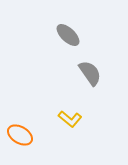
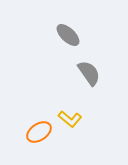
gray semicircle: moved 1 px left
orange ellipse: moved 19 px right, 3 px up; rotated 65 degrees counterclockwise
